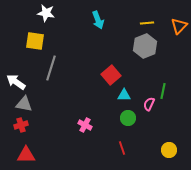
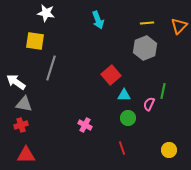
gray hexagon: moved 2 px down
